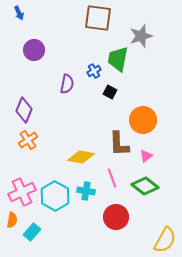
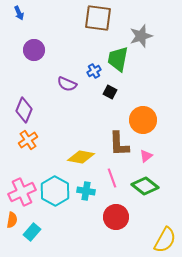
purple semicircle: rotated 102 degrees clockwise
cyan hexagon: moved 5 px up
